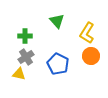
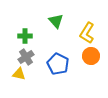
green triangle: moved 1 px left
